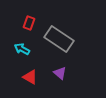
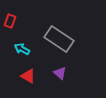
red rectangle: moved 19 px left, 2 px up
red triangle: moved 2 px left, 1 px up
